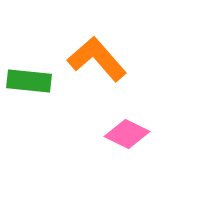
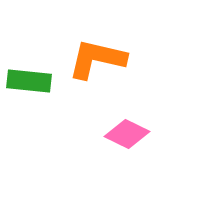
orange L-shape: rotated 36 degrees counterclockwise
